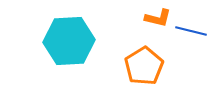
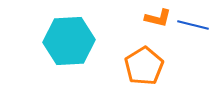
blue line: moved 2 px right, 6 px up
